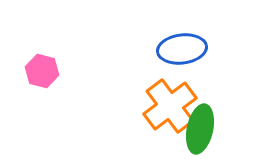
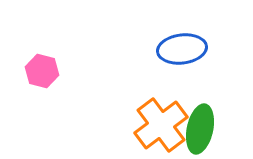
orange cross: moved 9 px left, 19 px down
